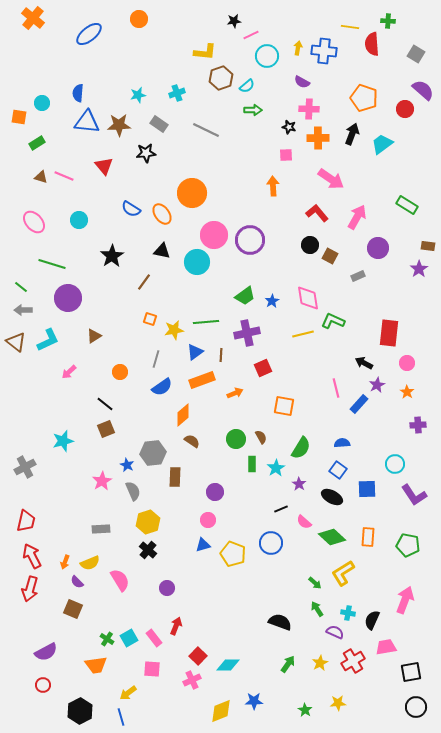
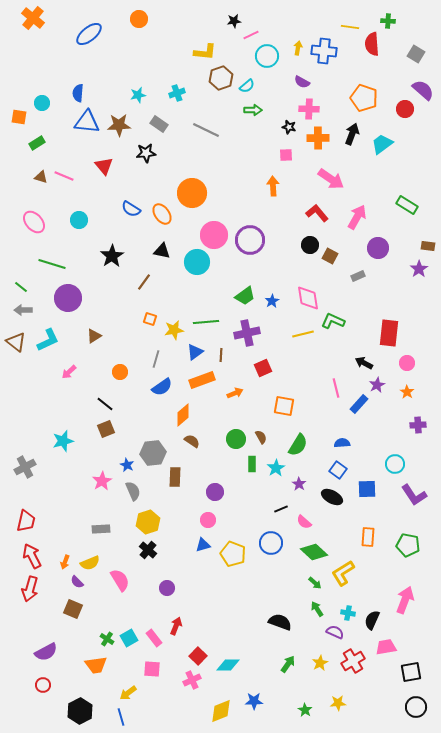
green semicircle at (301, 448): moved 3 px left, 3 px up
green diamond at (332, 537): moved 18 px left, 15 px down
